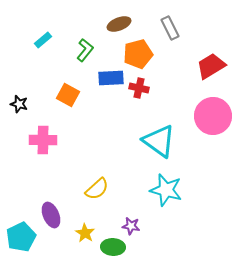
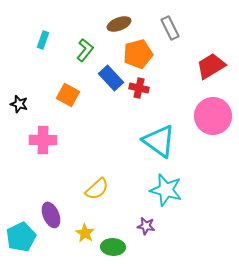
cyan rectangle: rotated 30 degrees counterclockwise
blue rectangle: rotated 50 degrees clockwise
purple star: moved 15 px right
